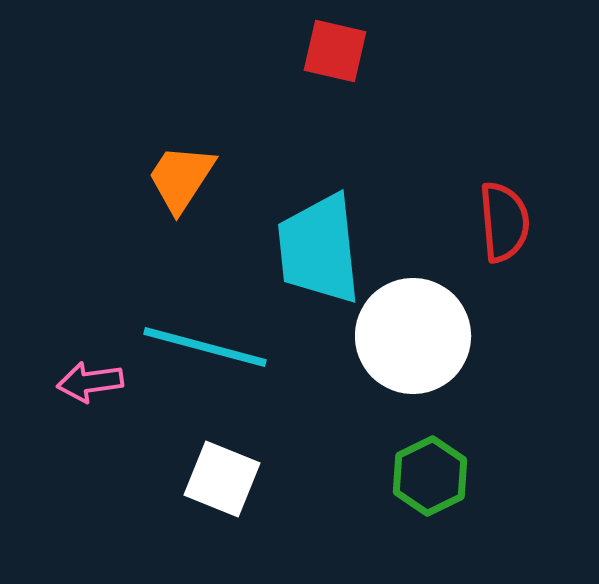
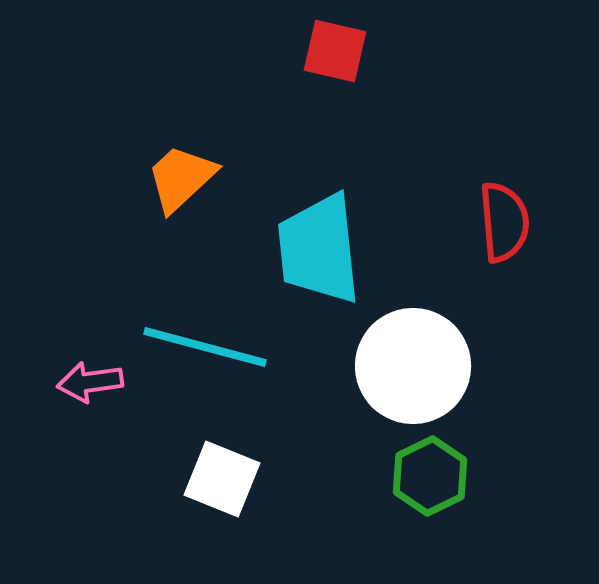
orange trapezoid: rotated 14 degrees clockwise
white circle: moved 30 px down
